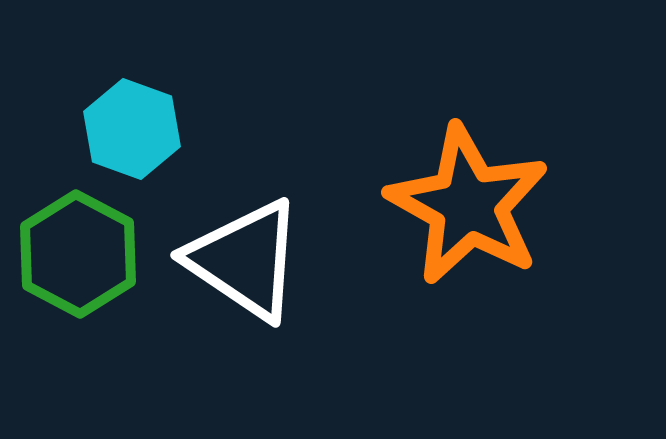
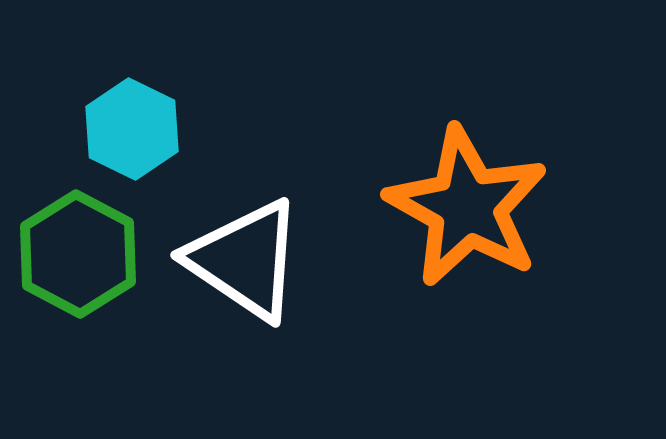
cyan hexagon: rotated 6 degrees clockwise
orange star: moved 1 px left, 2 px down
